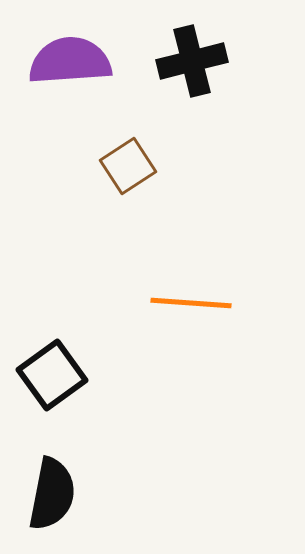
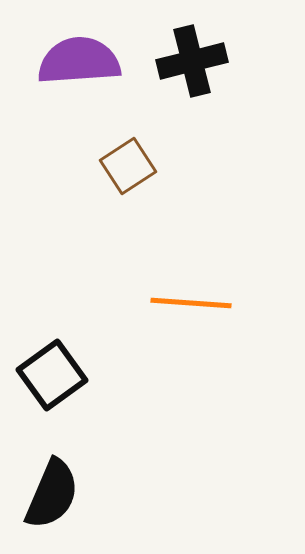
purple semicircle: moved 9 px right
black semicircle: rotated 12 degrees clockwise
